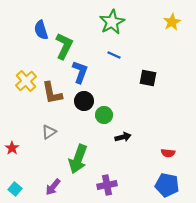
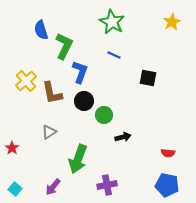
green star: rotated 15 degrees counterclockwise
